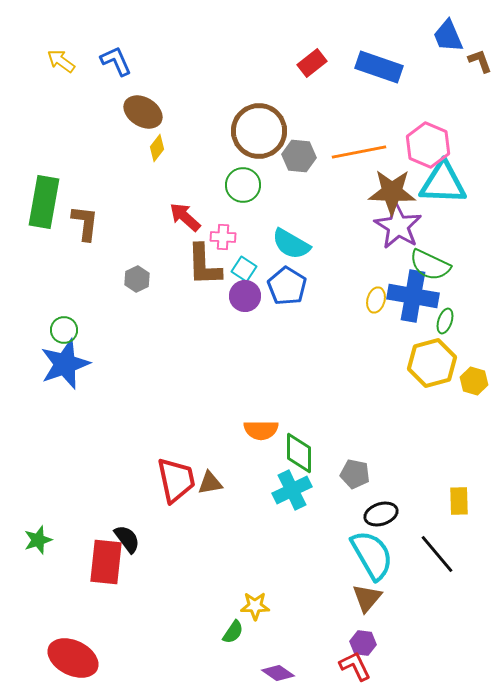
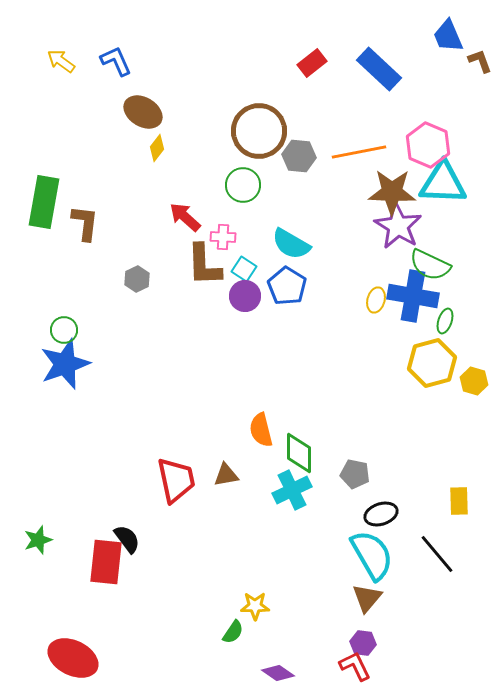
blue rectangle at (379, 67): moved 2 px down; rotated 24 degrees clockwise
orange semicircle at (261, 430): rotated 76 degrees clockwise
brown triangle at (210, 483): moved 16 px right, 8 px up
